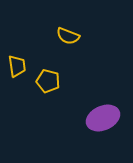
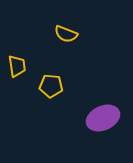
yellow semicircle: moved 2 px left, 2 px up
yellow pentagon: moved 3 px right, 5 px down; rotated 10 degrees counterclockwise
